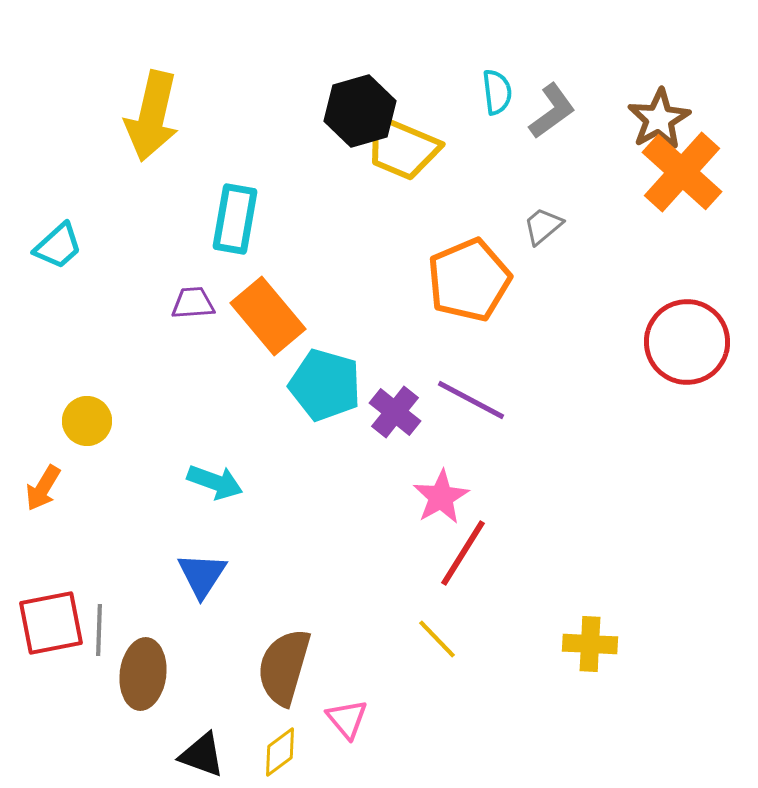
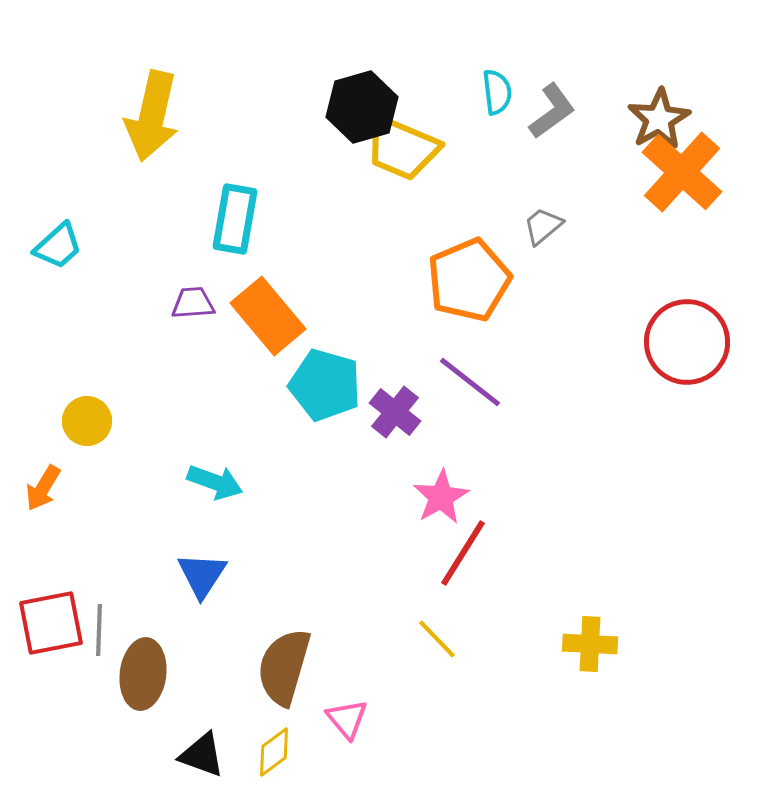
black hexagon: moved 2 px right, 4 px up
purple line: moved 1 px left, 18 px up; rotated 10 degrees clockwise
yellow diamond: moved 6 px left
